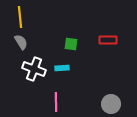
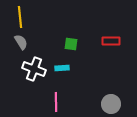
red rectangle: moved 3 px right, 1 px down
